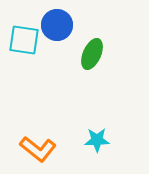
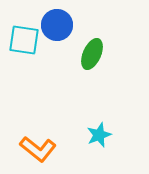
cyan star: moved 2 px right, 5 px up; rotated 20 degrees counterclockwise
